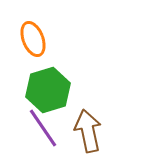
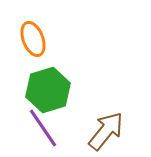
brown arrow: moved 18 px right; rotated 51 degrees clockwise
